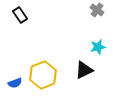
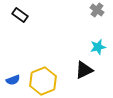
black rectangle: rotated 21 degrees counterclockwise
yellow hexagon: moved 6 px down
blue semicircle: moved 2 px left, 3 px up
